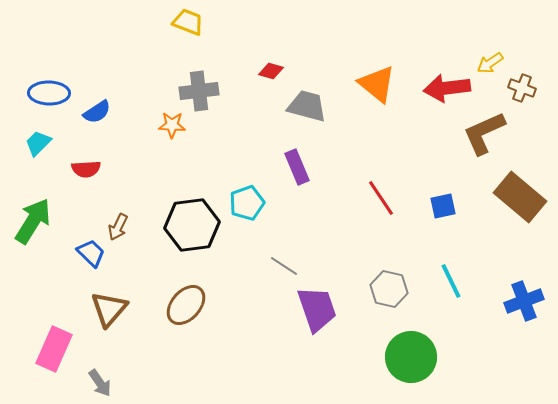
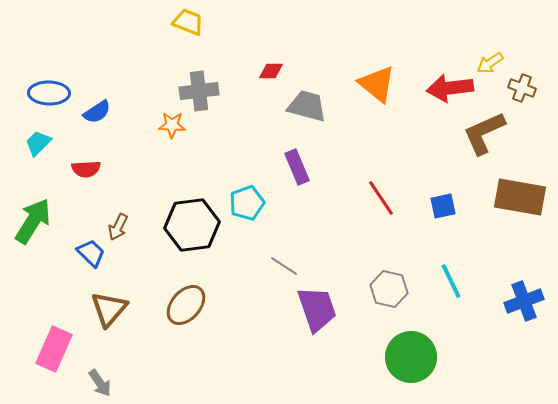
red diamond: rotated 15 degrees counterclockwise
red arrow: moved 3 px right
brown rectangle: rotated 30 degrees counterclockwise
